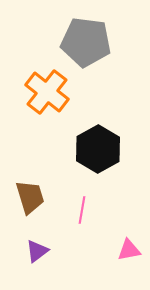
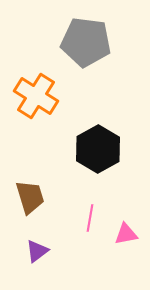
orange cross: moved 11 px left, 4 px down; rotated 6 degrees counterclockwise
pink line: moved 8 px right, 8 px down
pink triangle: moved 3 px left, 16 px up
